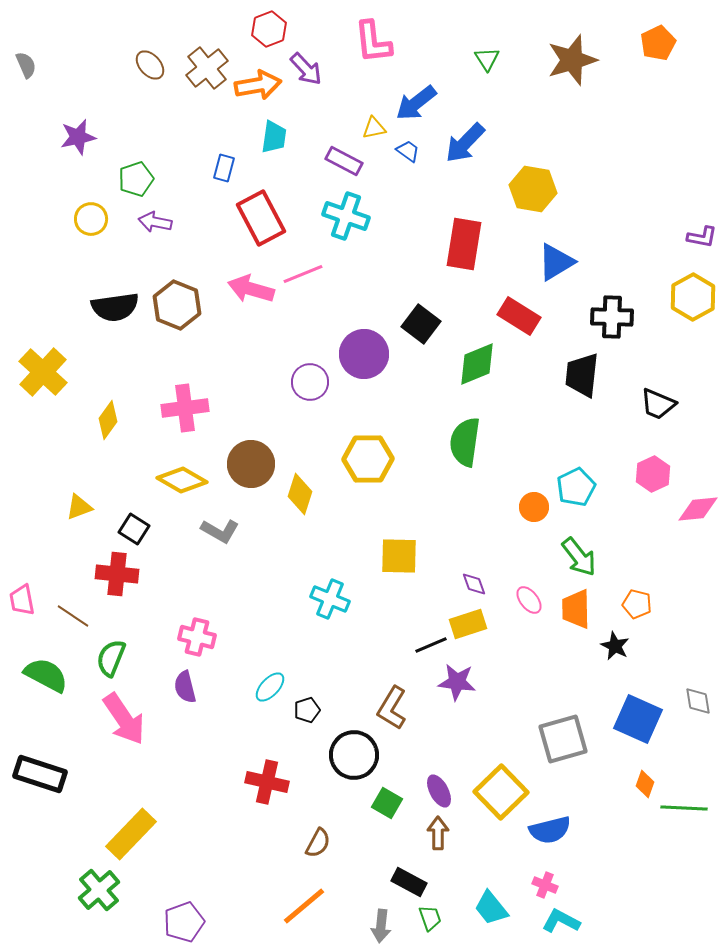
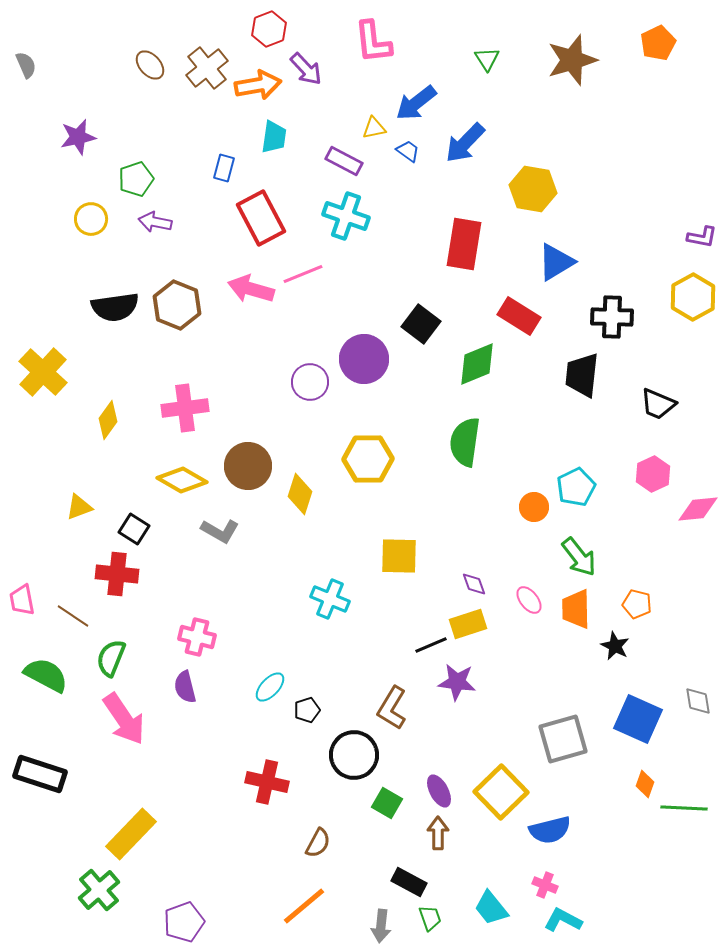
purple circle at (364, 354): moved 5 px down
brown circle at (251, 464): moved 3 px left, 2 px down
cyan L-shape at (561, 921): moved 2 px right, 1 px up
